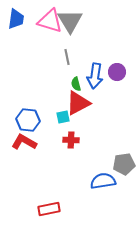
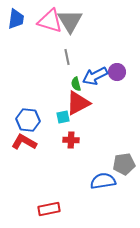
blue arrow: rotated 55 degrees clockwise
